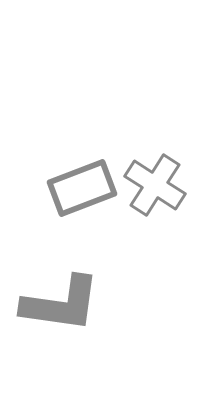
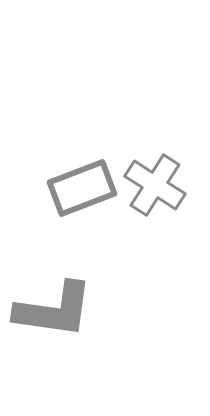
gray L-shape: moved 7 px left, 6 px down
